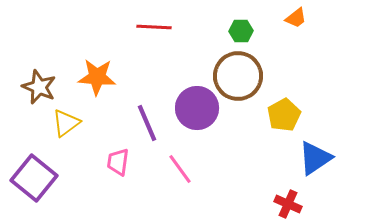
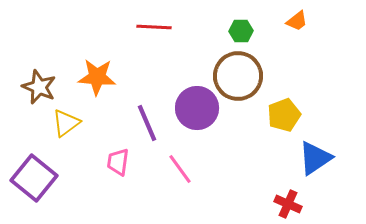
orange trapezoid: moved 1 px right, 3 px down
yellow pentagon: rotated 8 degrees clockwise
